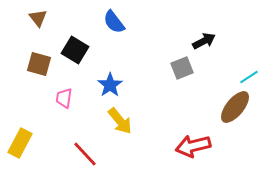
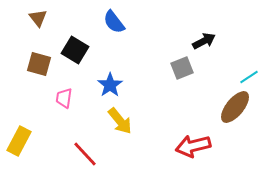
yellow rectangle: moved 1 px left, 2 px up
